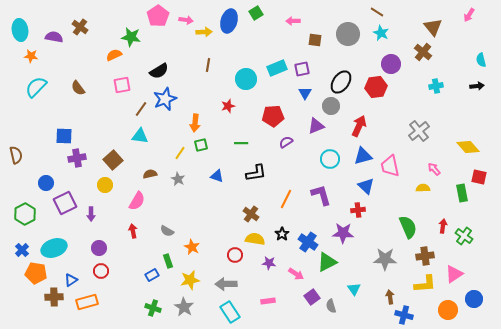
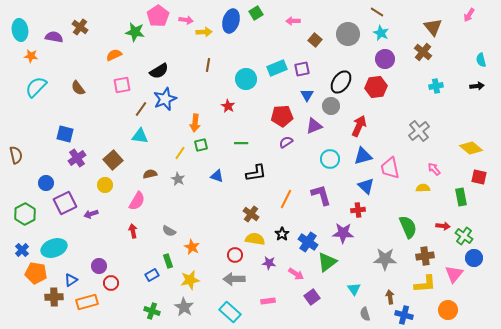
blue ellipse at (229, 21): moved 2 px right
green star at (131, 37): moved 4 px right, 5 px up
brown square at (315, 40): rotated 32 degrees clockwise
purple circle at (391, 64): moved 6 px left, 5 px up
blue triangle at (305, 93): moved 2 px right, 2 px down
red star at (228, 106): rotated 24 degrees counterclockwise
red pentagon at (273, 116): moved 9 px right
purple triangle at (316, 126): moved 2 px left
blue square at (64, 136): moved 1 px right, 2 px up; rotated 12 degrees clockwise
yellow diamond at (468, 147): moved 3 px right, 1 px down; rotated 10 degrees counterclockwise
purple cross at (77, 158): rotated 24 degrees counterclockwise
pink trapezoid at (390, 166): moved 2 px down
green rectangle at (462, 193): moved 1 px left, 4 px down
purple arrow at (91, 214): rotated 72 degrees clockwise
red arrow at (443, 226): rotated 88 degrees clockwise
gray semicircle at (167, 231): moved 2 px right
purple circle at (99, 248): moved 18 px down
green triangle at (327, 262): rotated 10 degrees counterclockwise
red circle at (101, 271): moved 10 px right, 12 px down
pink triangle at (454, 274): rotated 18 degrees counterclockwise
gray arrow at (226, 284): moved 8 px right, 5 px up
blue circle at (474, 299): moved 41 px up
gray semicircle at (331, 306): moved 34 px right, 8 px down
green cross at (153, 308): moved 1 px left, 3 px down
cyan rectangle at (230, 312): rotated 15 degrees counterclockwise
